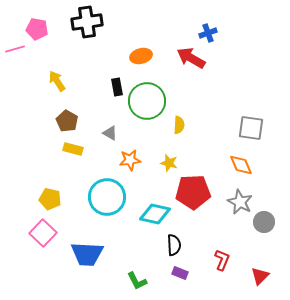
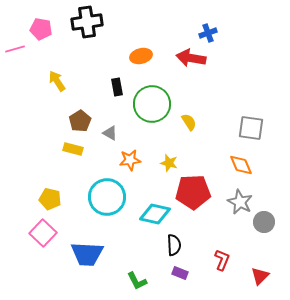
pink pentagon: moved 4 px right
red arrow: rotated 20 degrees counterclockwise
green circle: moved 5 px right, 3 px down
brown pentagon: moved 13 px right; rotated 10 degrees clockwise
yellow semicircle: moved 10 px right, 3 px up; rotated 36 degrees counterclockwise
